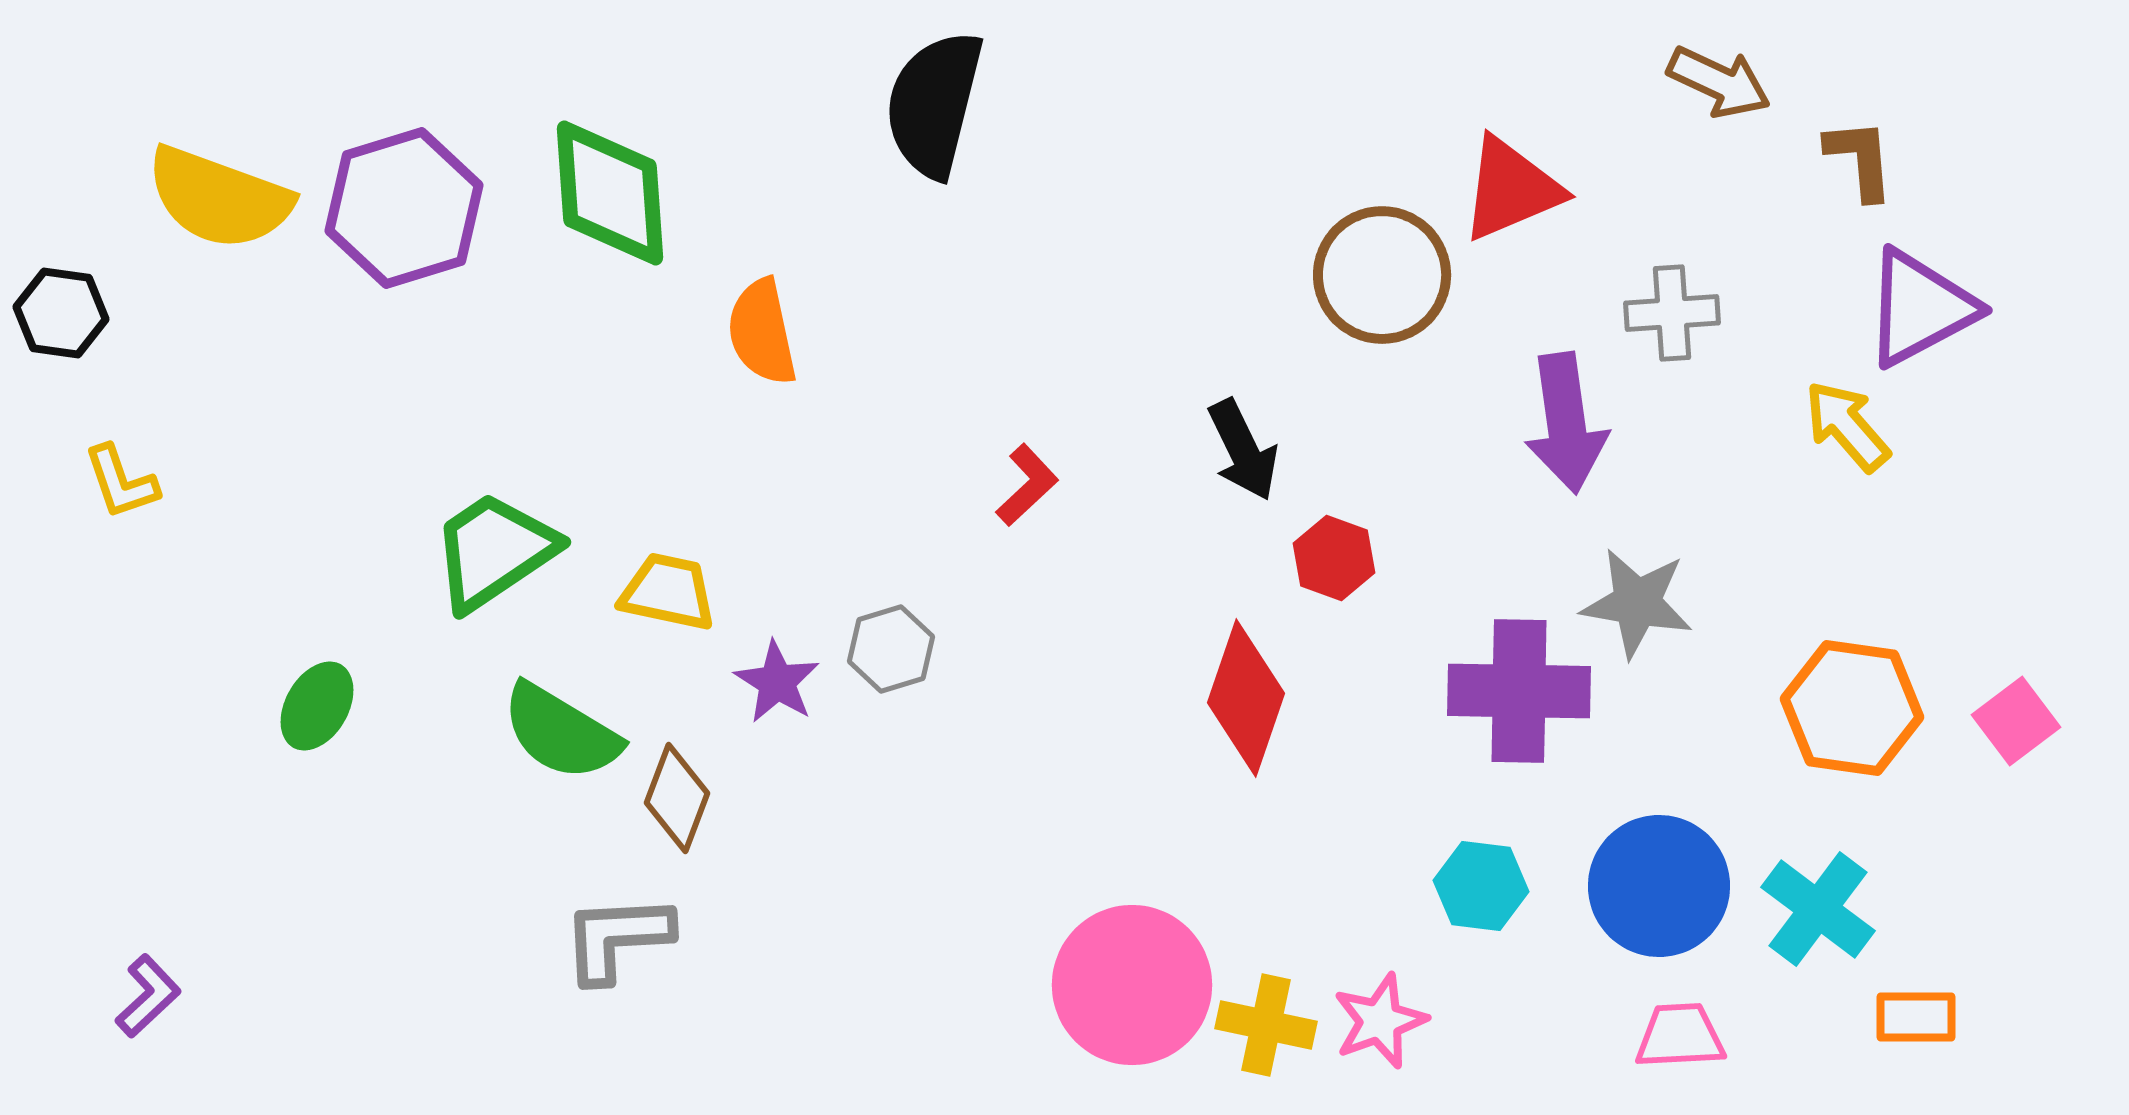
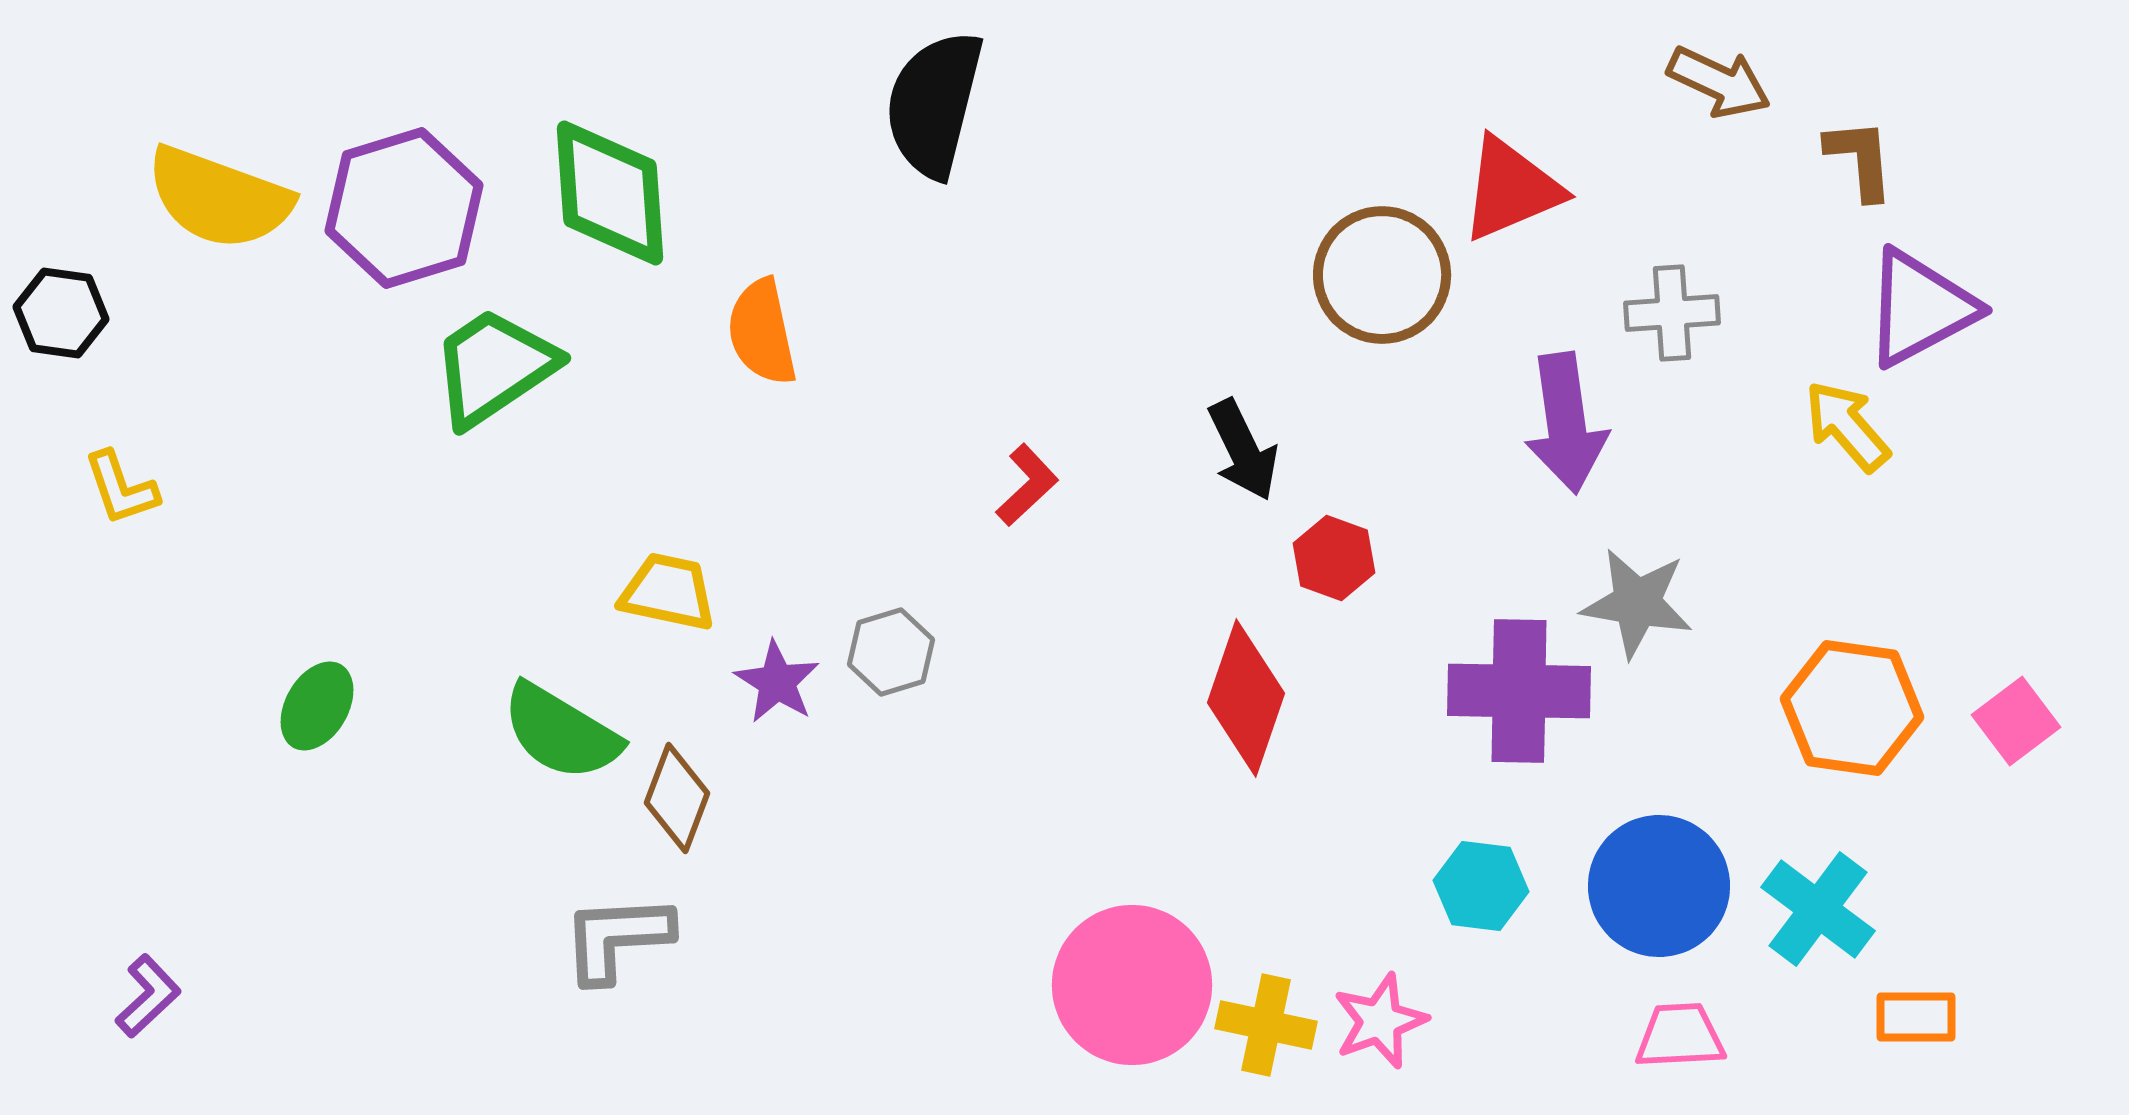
yellow L-shape: moved 6 px down
green trapezoid: moved 184 px up
gray hexagon: moved 3 px down
